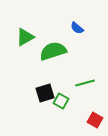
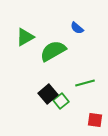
green semicircle: rotated 12 degrees counterclockwise
black square: moved 3 px right, 1 px down; rotated 24 degrees counterclockwise
green square: rotated 21 degrees clockwise
red square: rotated 21 degrees counterclockwise
